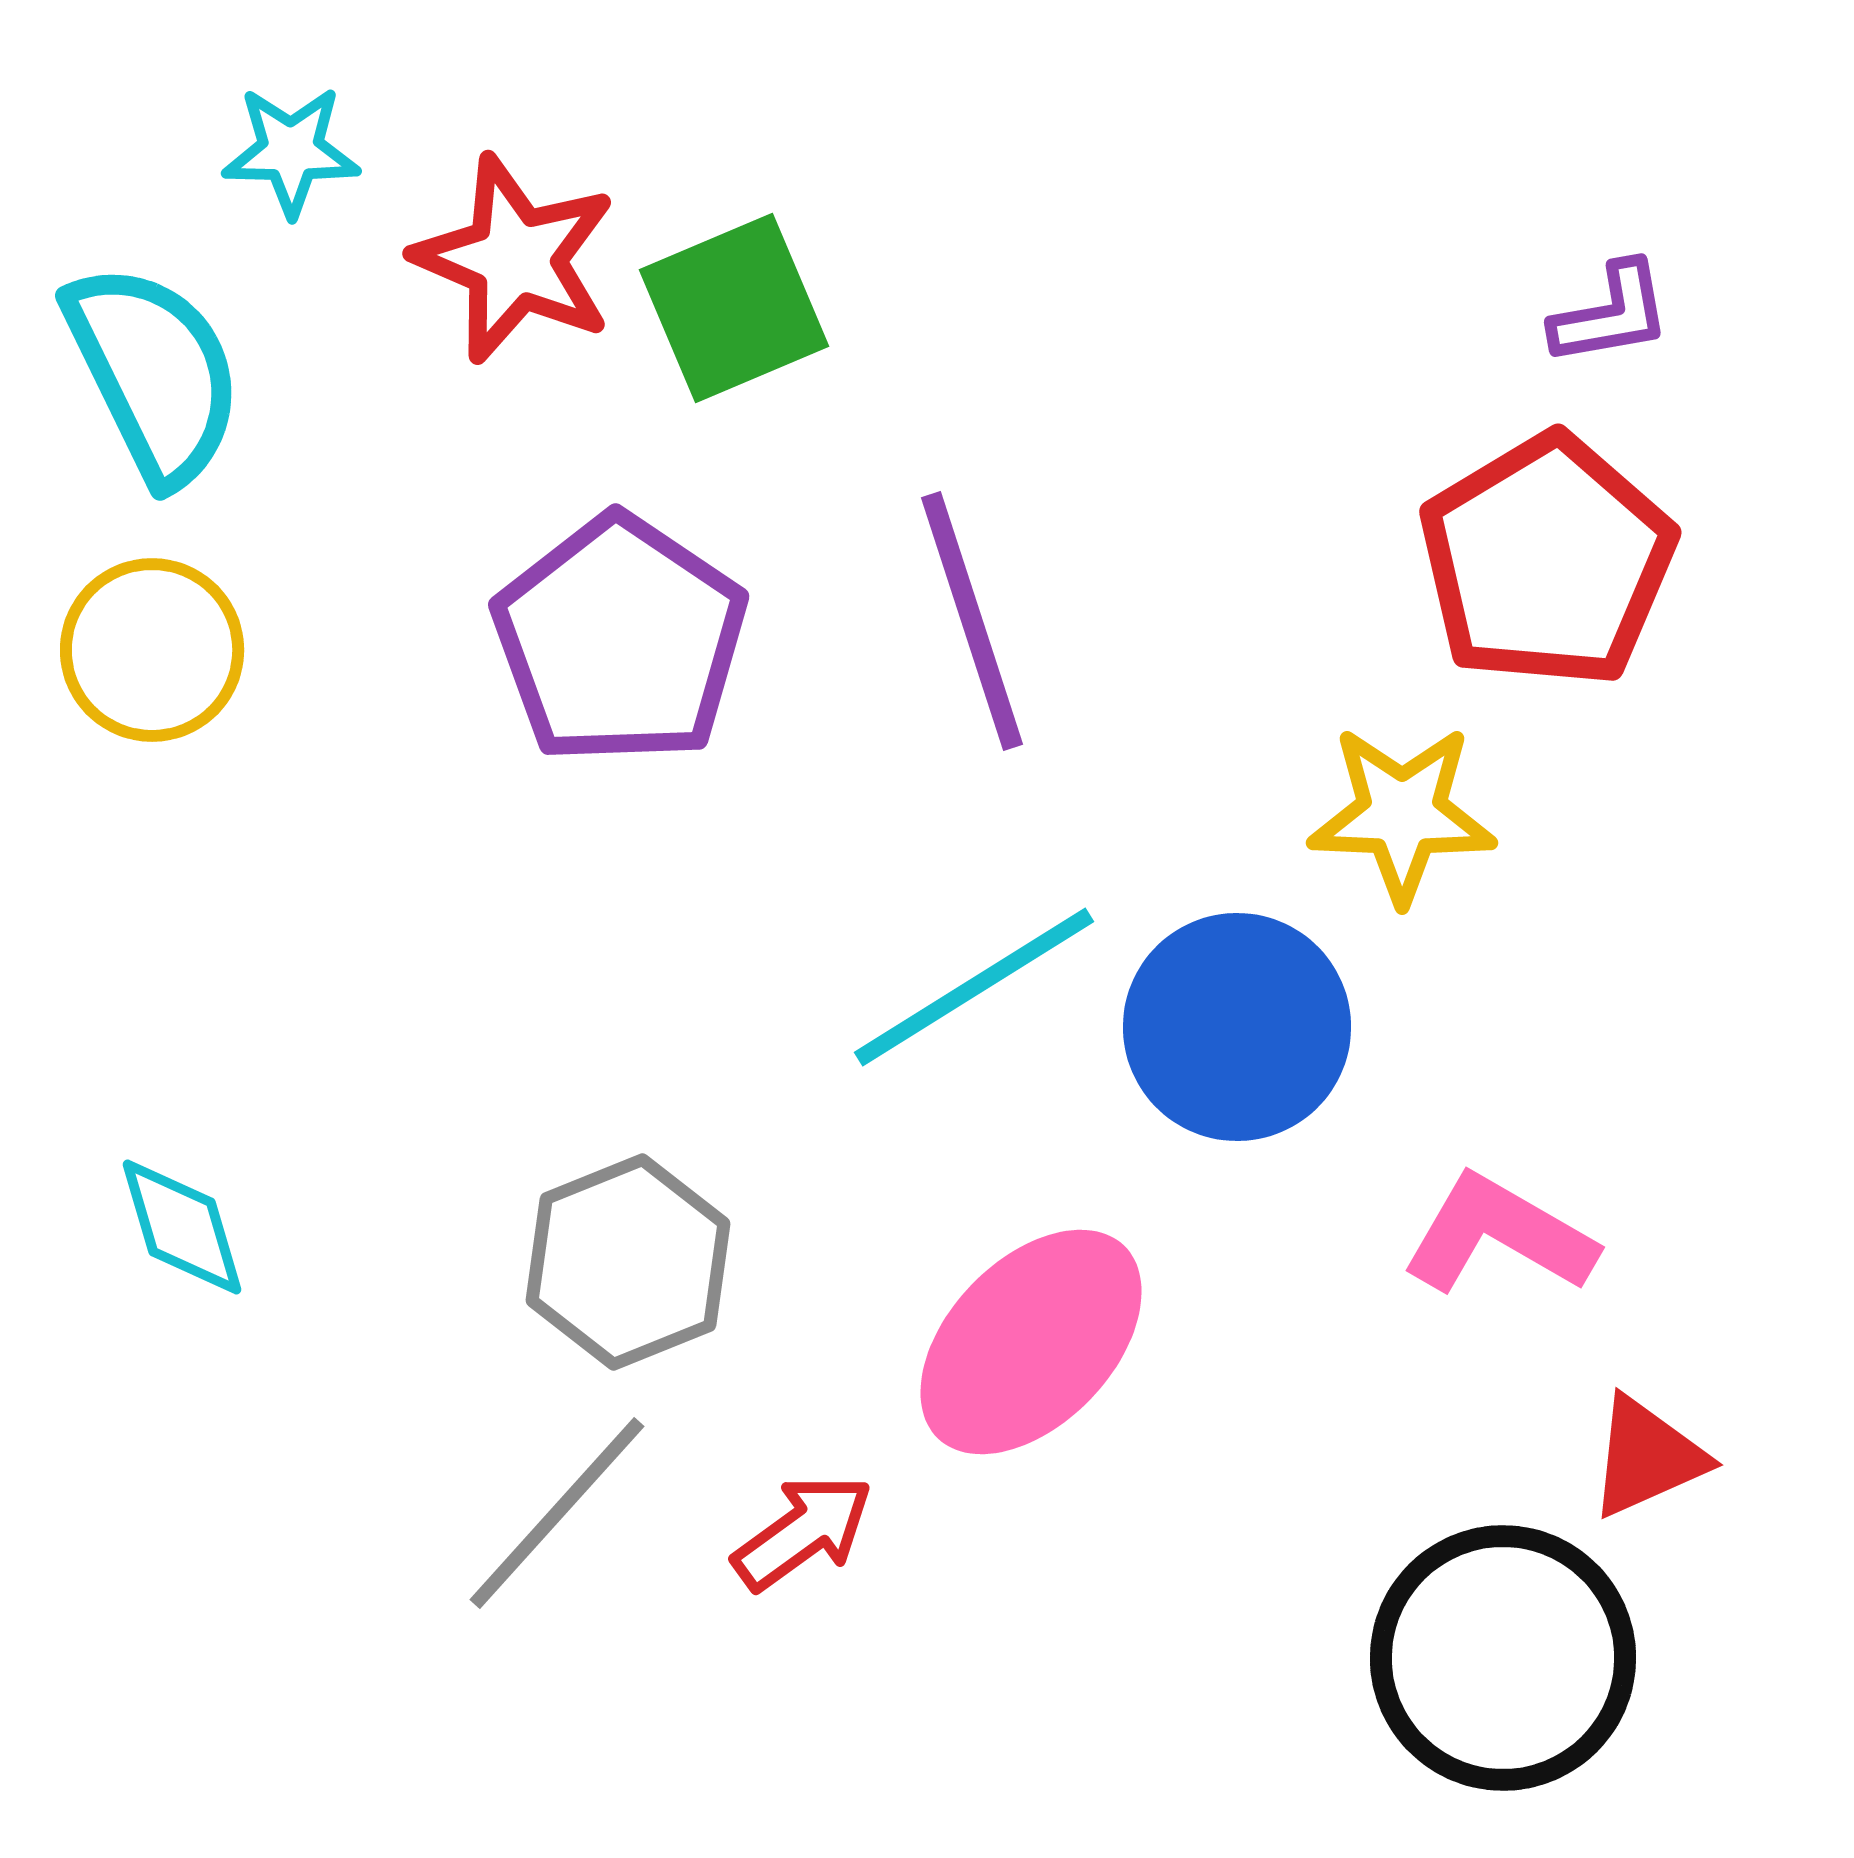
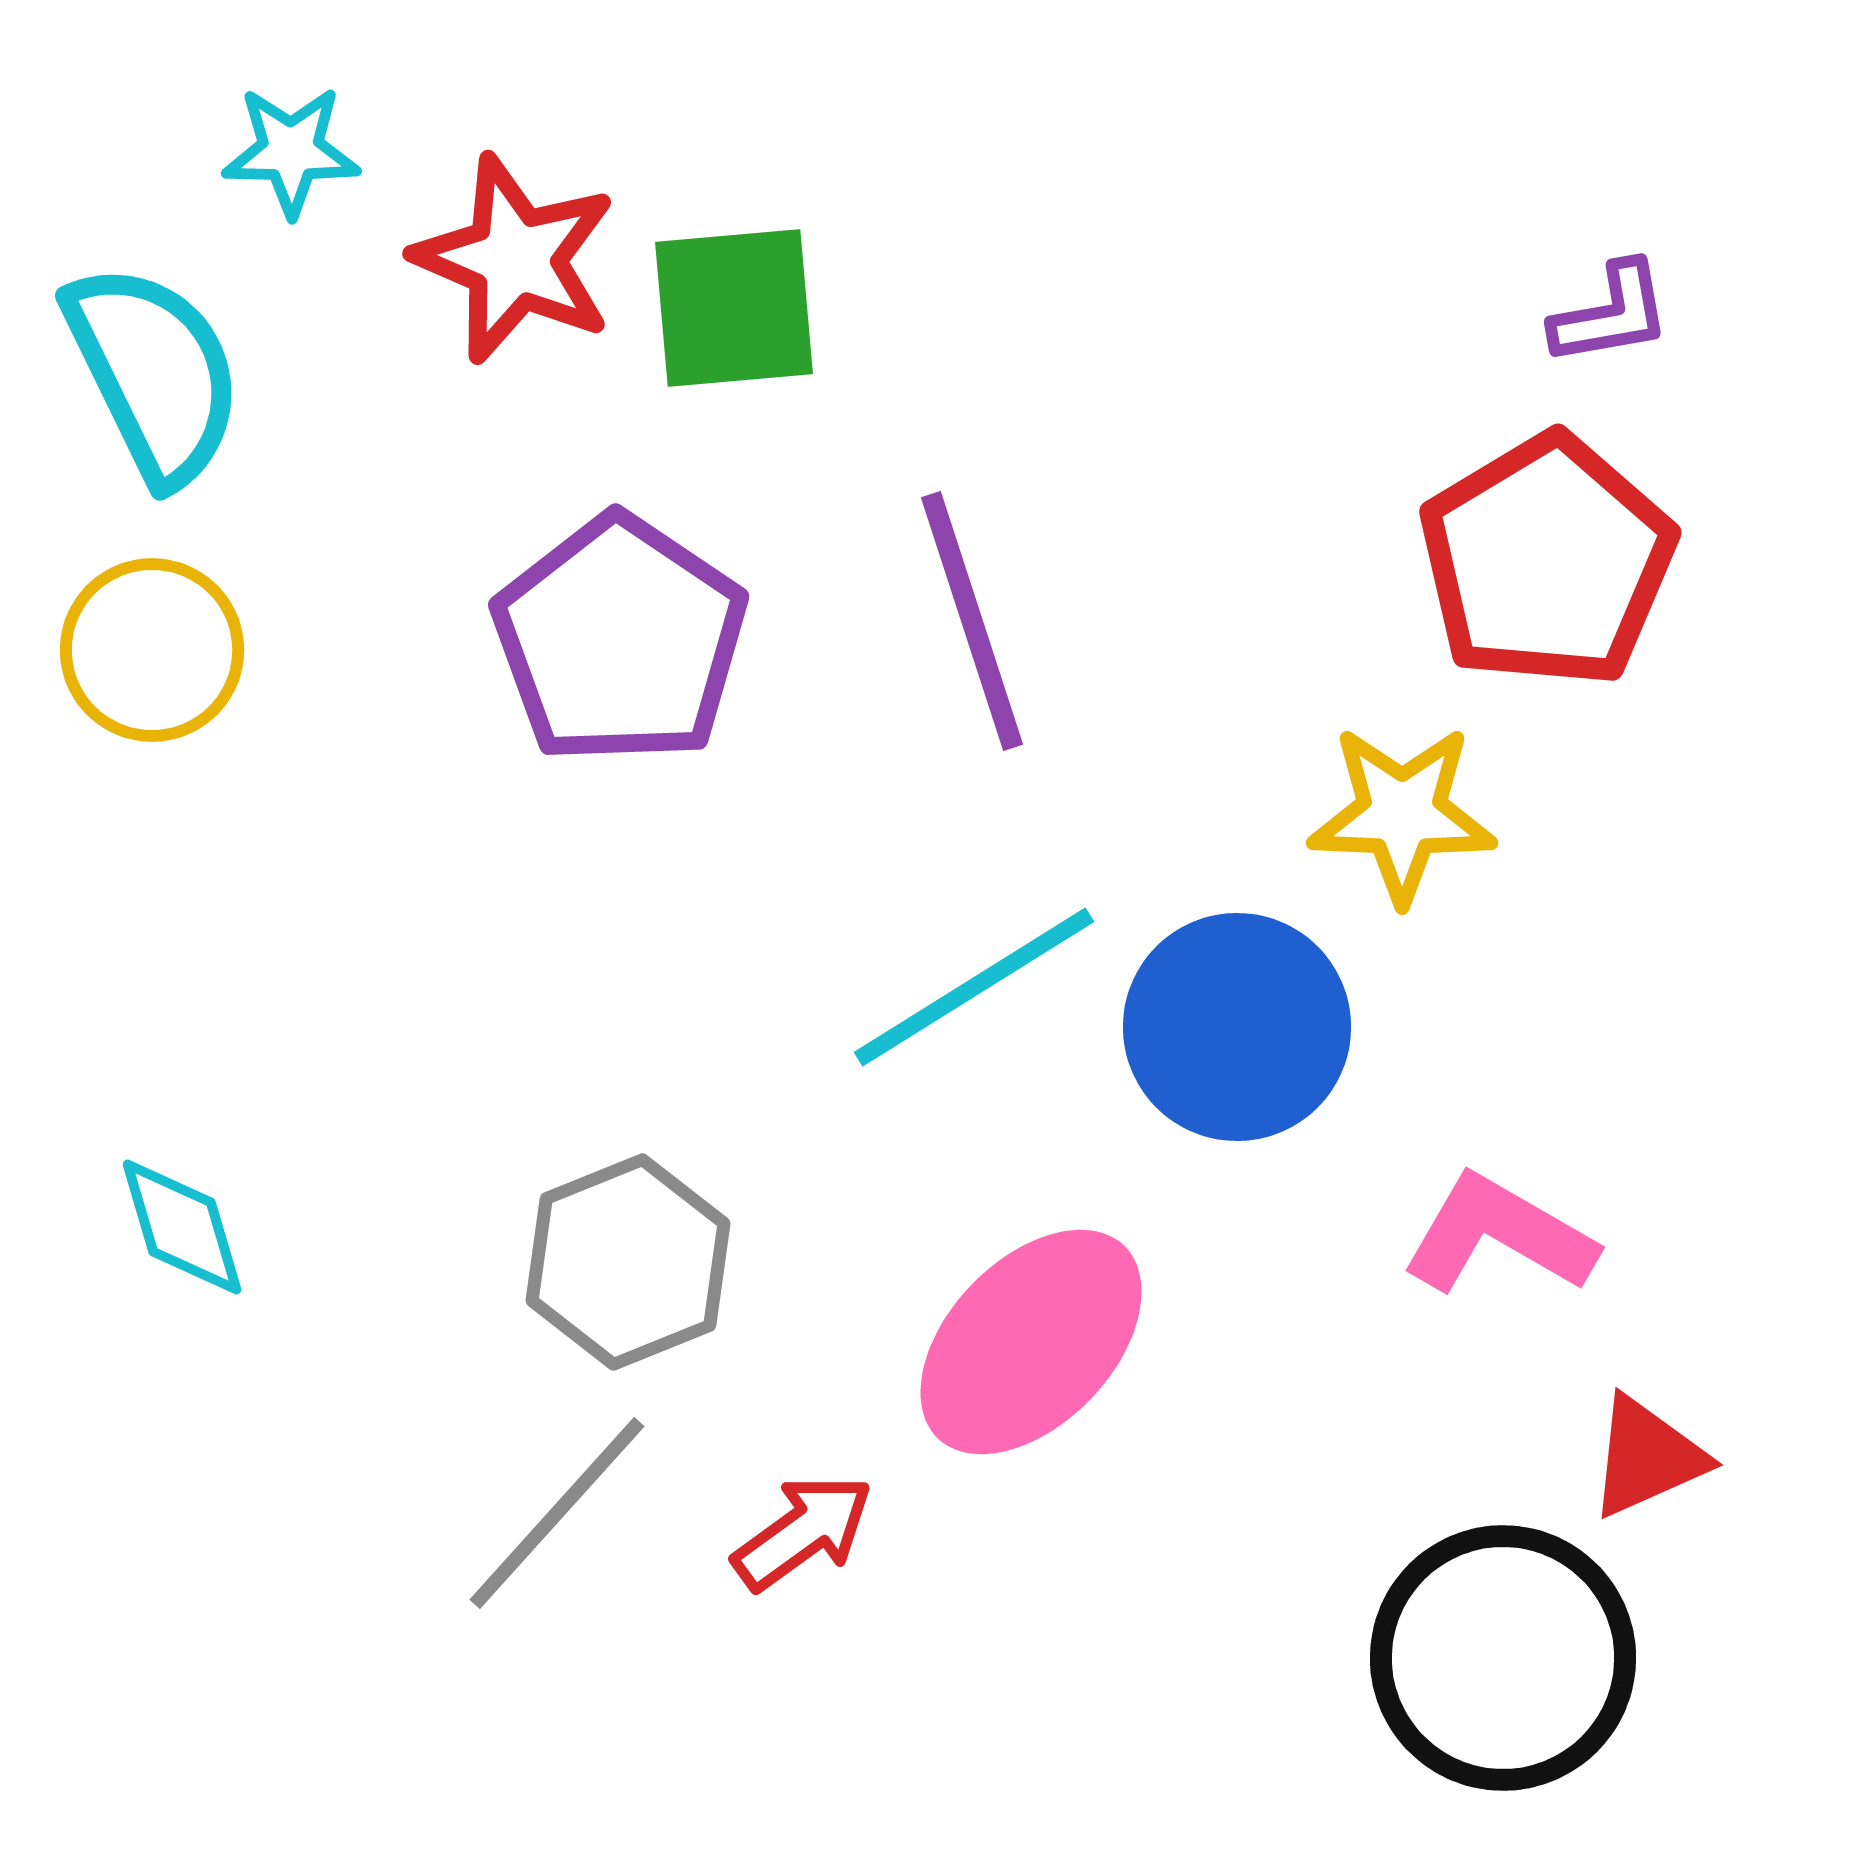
green square: rotated 18 degrees clockwise
